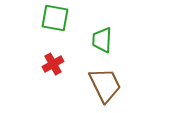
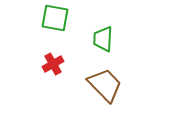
green trapezoid: moved 1 px right, 1 px up
brown trapezoid: rotated 18 degrees counterclockwise
